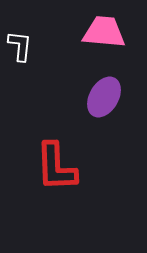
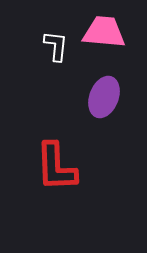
white L-shape: moved 36 px right
purple ellipse: rotated 9 degrees counterclockwise
